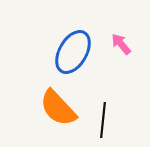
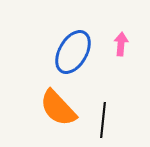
pink arrow: rotated 45 degrees clockwise
